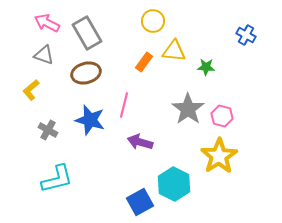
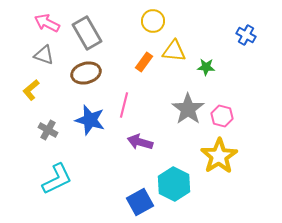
cyan L-shape: rotated 12 degrees counterclockwise
